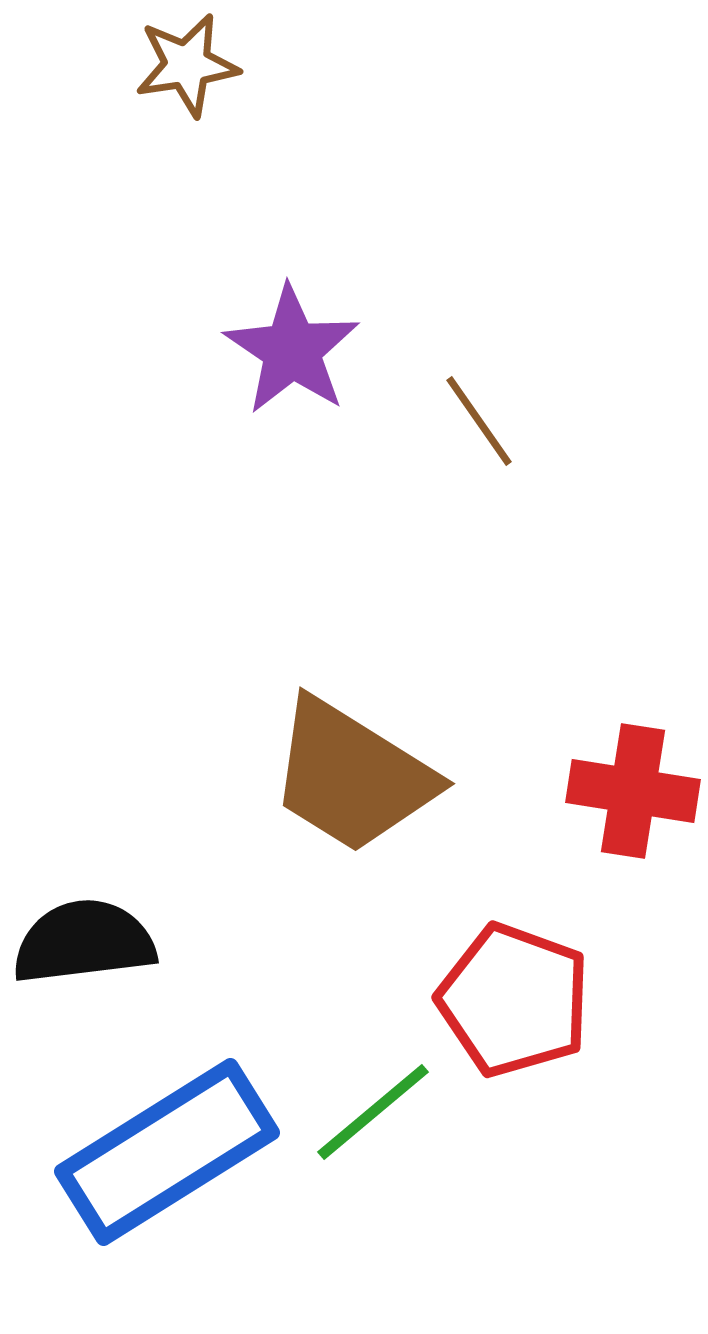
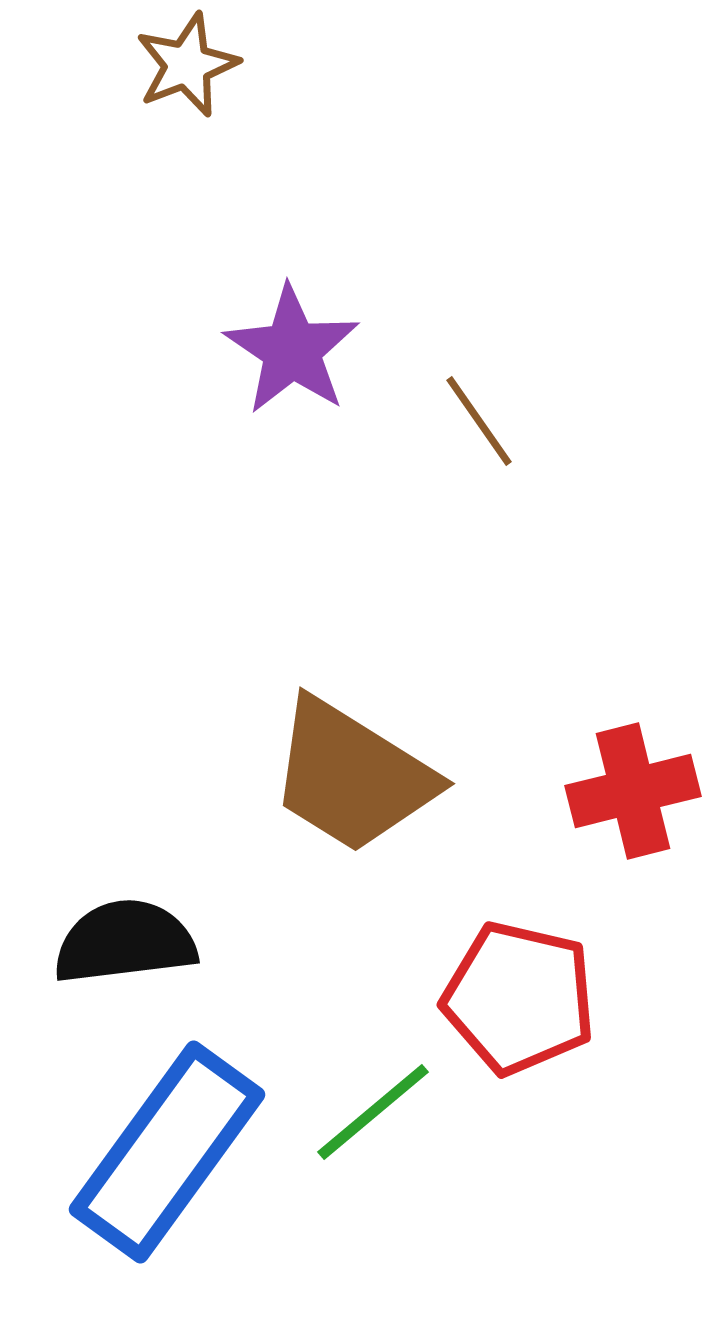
brown star: rotated 12 degrees counterclockwise
red cross: rotated 23 degrees counterclockwise
black semicircle: moved 41 px right
red pentagon: moved 5 px right, 2 px up; rotated 7 degrees counterclockwise
blue rectangle: rotated 22 degrees counterclockwise
